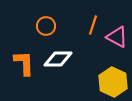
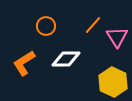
orange line: rotated 24 degrees clockwise
pink triangle: rotated 30 degrees clockwise
white diamond: moved 8 px right
orange L-shape: rotated 120 degrees counterclockwise
